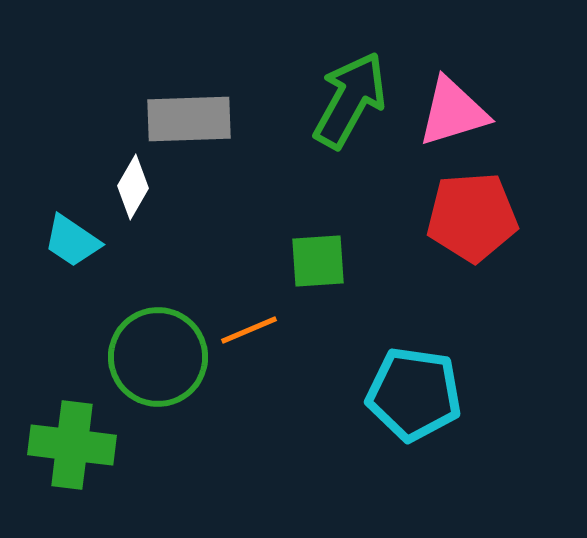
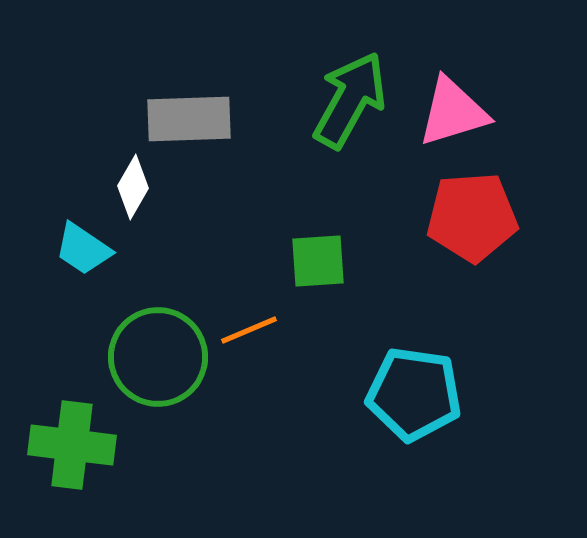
cyan trapezoid: moved 11 px right, 8 px down
